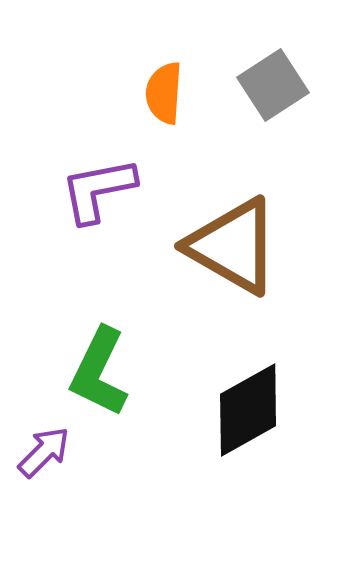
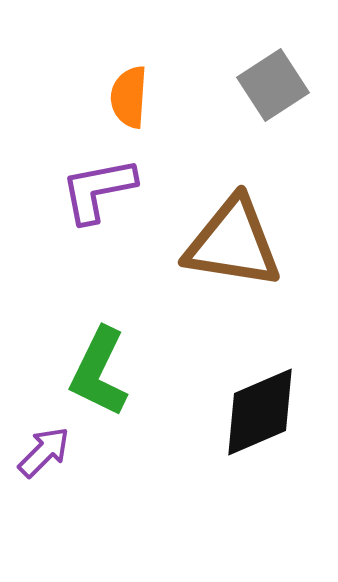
orange semicircle: moved 35 px left, 4 px down
brown triangle: moved 3 px up; rotated 21 degrees counterclockwise
black diamond: moved 12 px right, 2 px down; rotated 6 degrees clockwise
